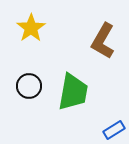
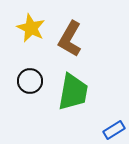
yellow star: rotated 12 degrees counterclockwise
brown L-shape: moved 33 px left, 2 px up
black circle: moved 1 px right, 5 px up
